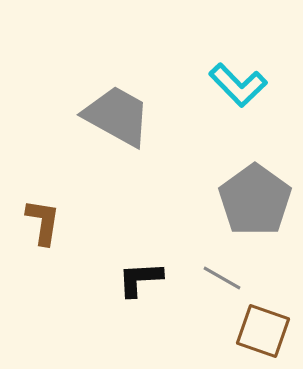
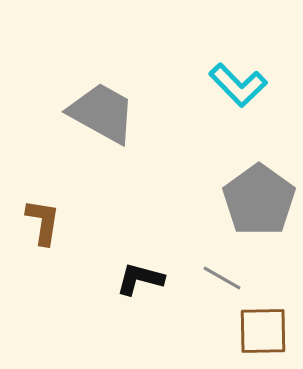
gray trapezoid: moved 15 px left, 3 px up
gray pentagon: moved 4 px right
black L-shape: rotated 18 degrees clockwise
brown square: rotated 20 degrees counterclockwise
